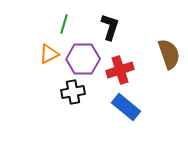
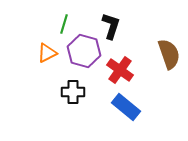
black L-shape: moved 1 px right, 1 px up
orange triangle: moved 2 px left, 1 px up
purple hexagon: moved 1 px right, 8 px up; rotated 16 degrees clockwise
red cross: rotated 36 degrees counterclockwise
black cross: rotated 10 degrees clockwise
